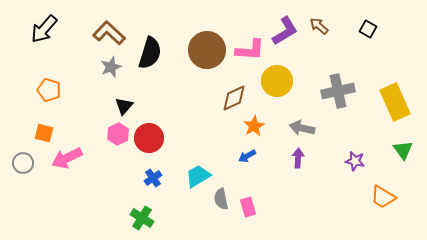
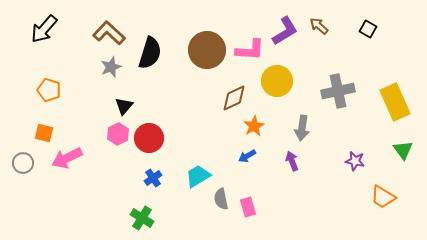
gray arrow: rotated 95 degrees counterclockwise
purple arrow: moved 6 px left, 3 px down; rotated 24 degrees counterclockwise
